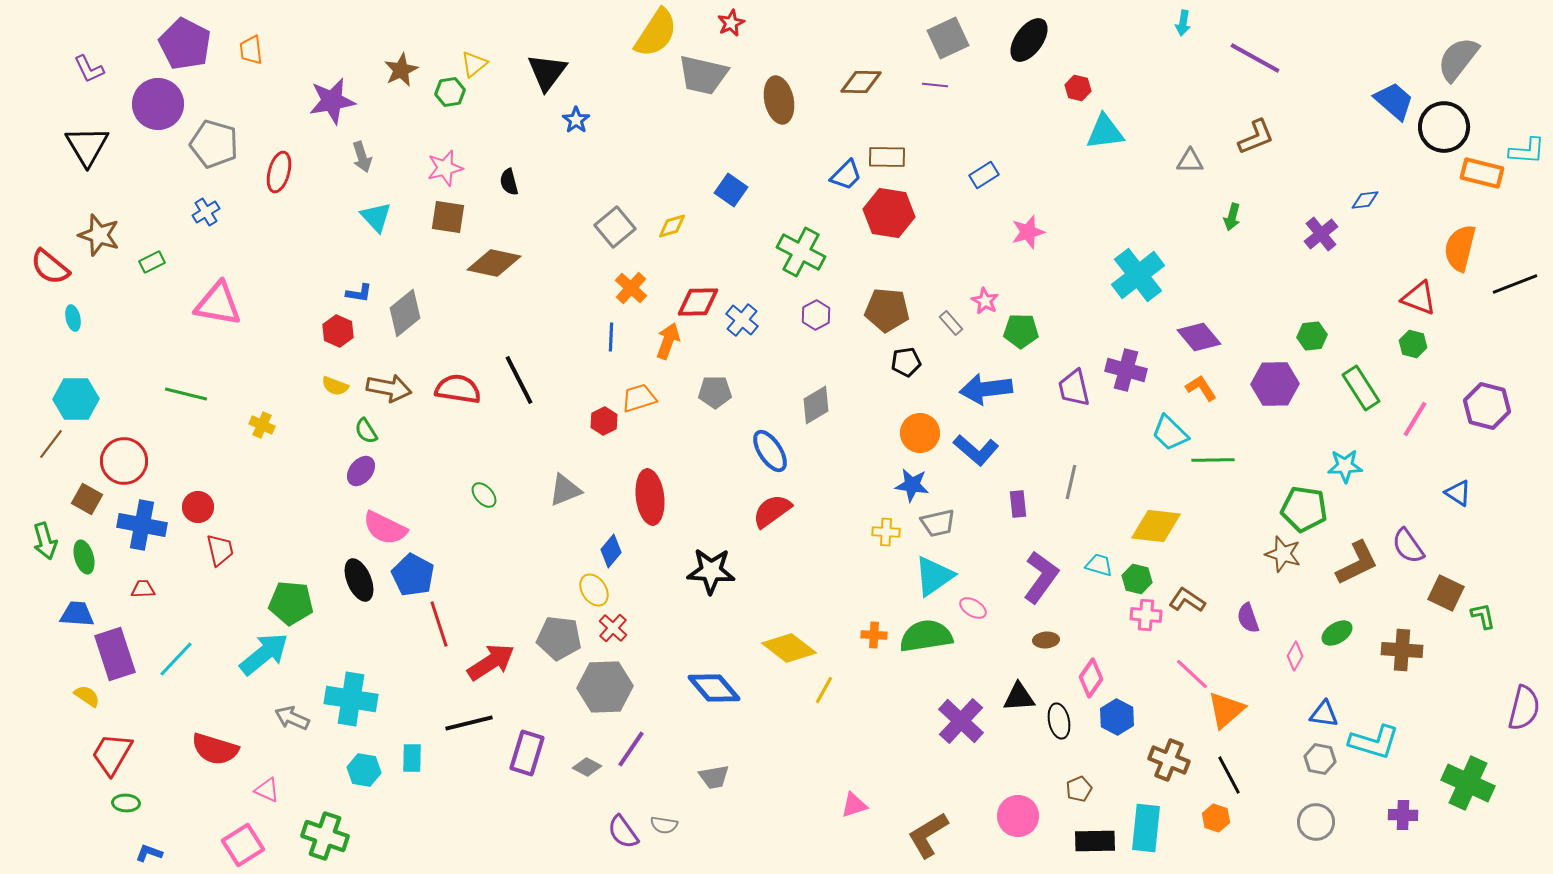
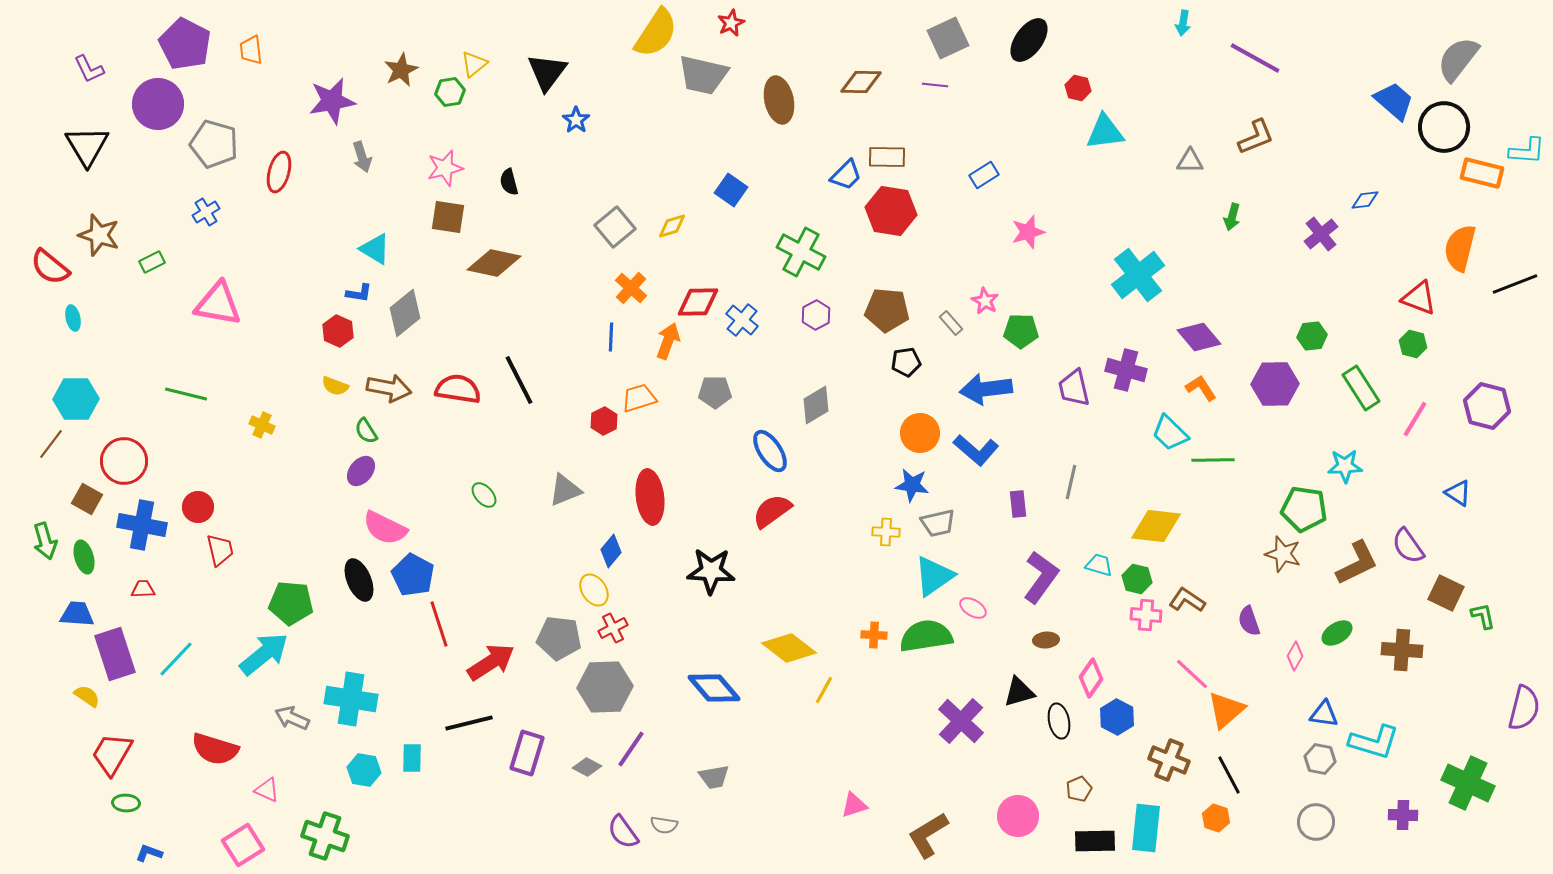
red hexagon at (889, 213): moved 2 px right, 2 px up
cyan triangle at (376, 217): moved 1 px left, 32 px down; rotated 16 degrees counterclockwise
purple semicircle at (1248, 618): moved 1 px right, 3 px down
red cross at (613, 628): rotated 20 degrees clockwise
black triangle at (1019, 697): moved 5 px up; rotated 12 degrees counterclockwise
